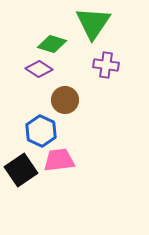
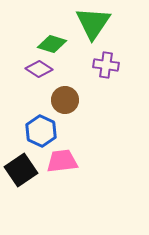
pink trapezoid: moved 3 px right, 1 px down
